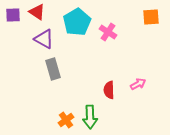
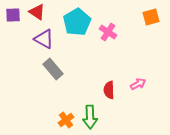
orange square: rotated 12 degrees counterclockwise
gray rectangle: rotated 25 degrees counterclockwise
